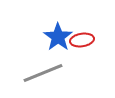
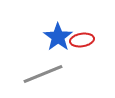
gray line: moved 1 px down
